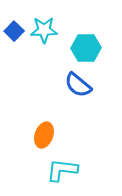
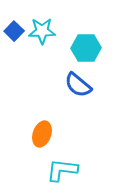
cyan star: moved 2 px left, 1 px down
orange ellipse: moved 2 px left, 1 px up
